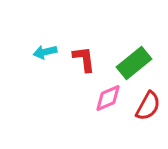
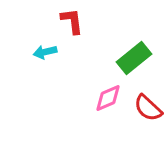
red L-shape: moved 12 px left, 38 px up
green rectangle: moved 5 px up
red semicircle: moved 2 px down; rotated 104 degrees clockwise
